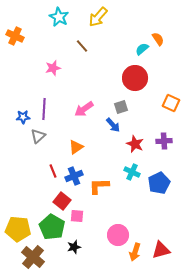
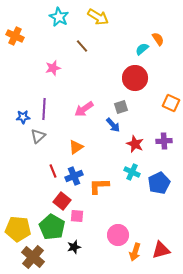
yellow arrow: rotated 100 degrees counterclockwise
